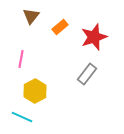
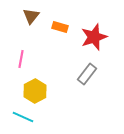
orange rectangle: rotated 56 degrees clockwise
cyan line: moved 1 px right
